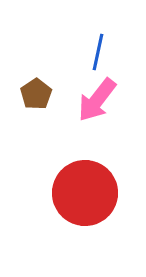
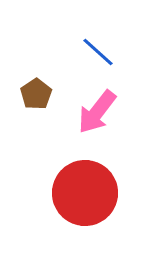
blue line: rotated 60 degrees counterclockwise
pink arrow: moved 12 px down
